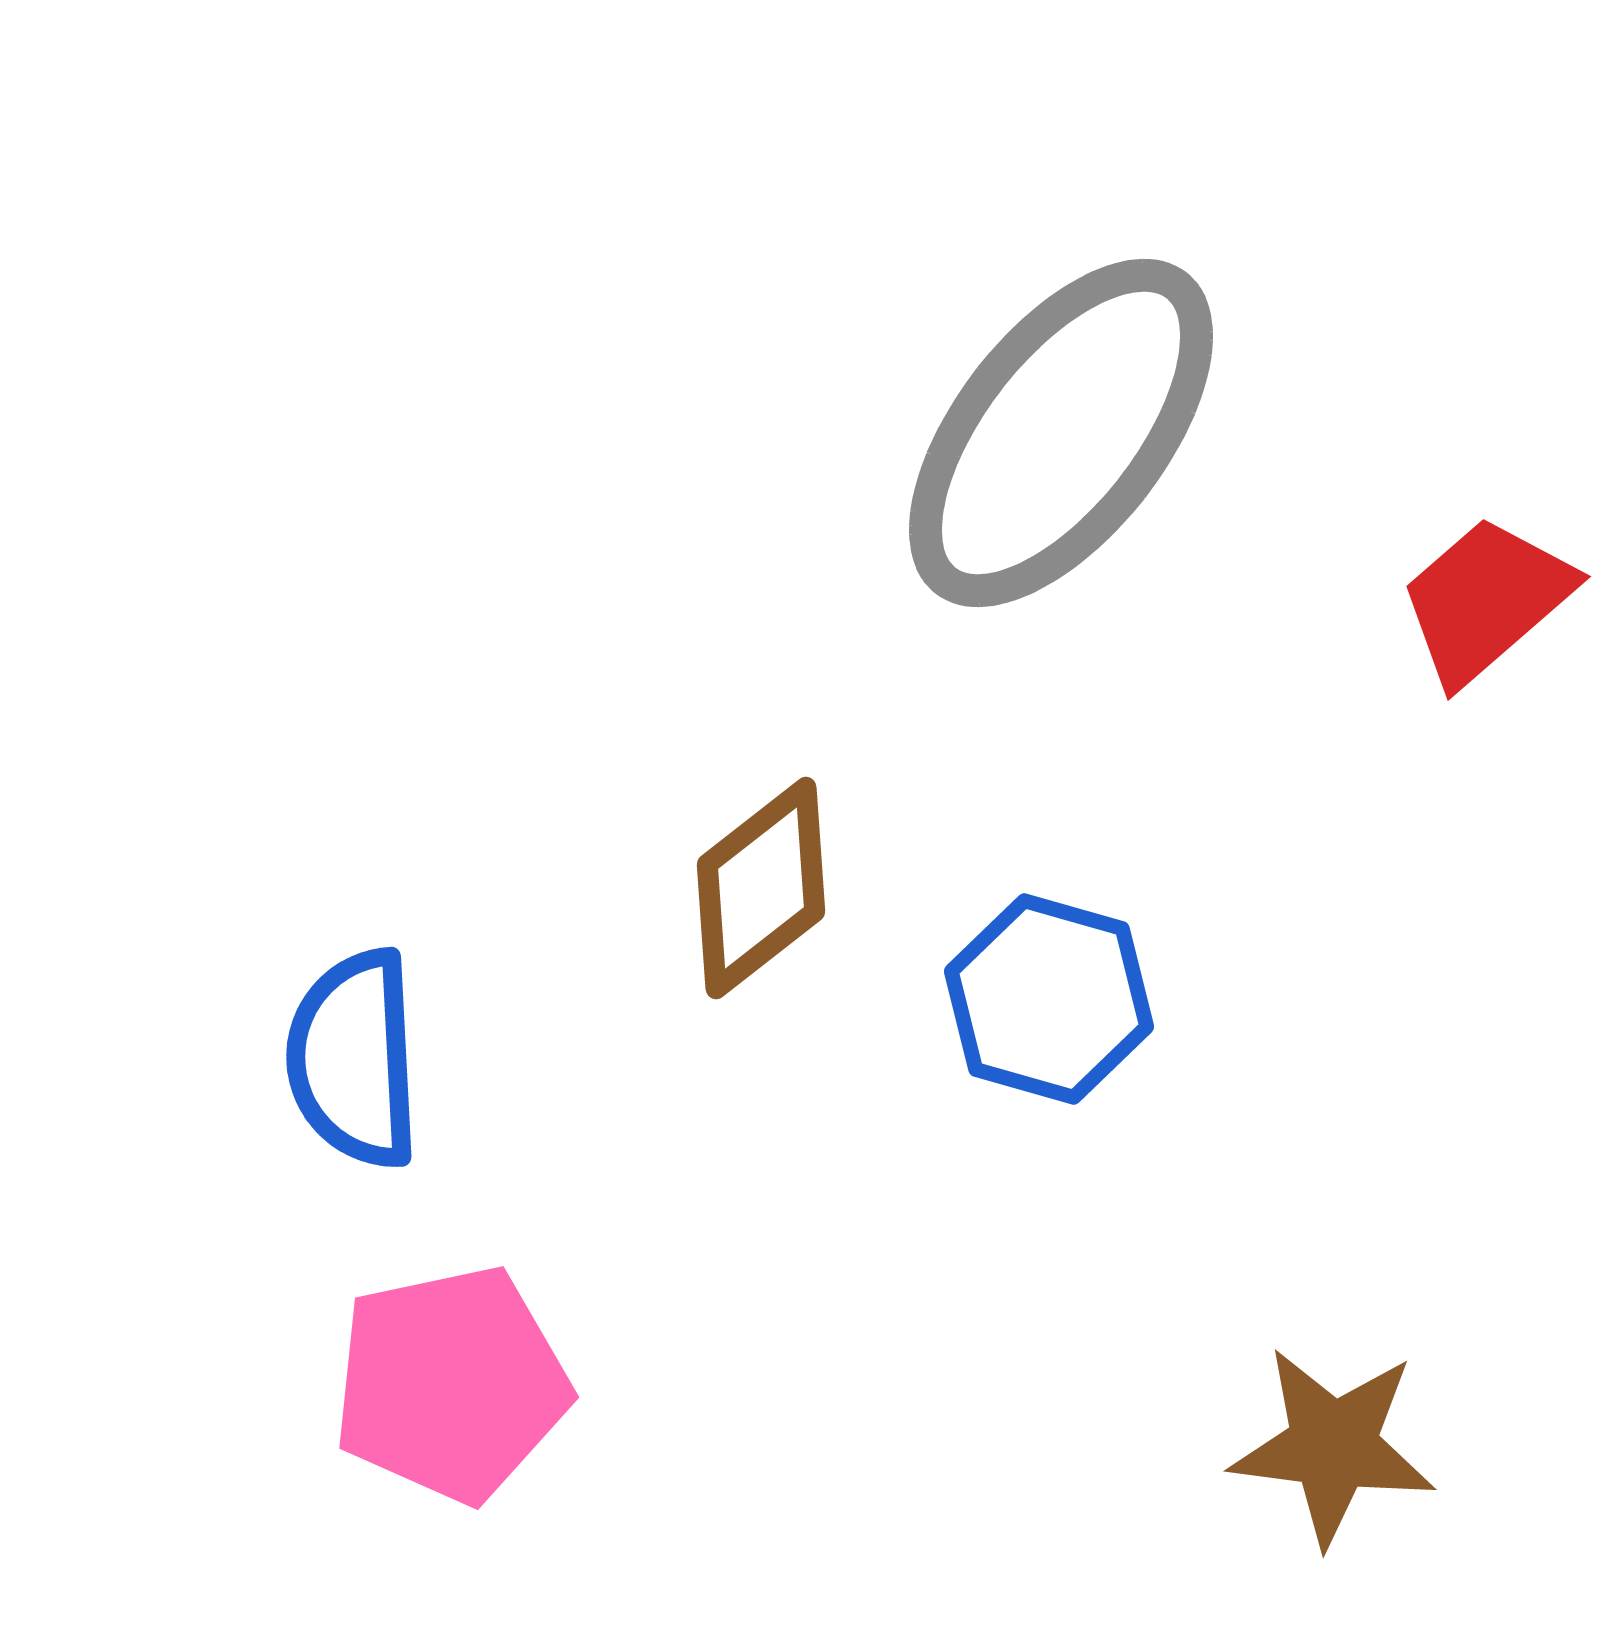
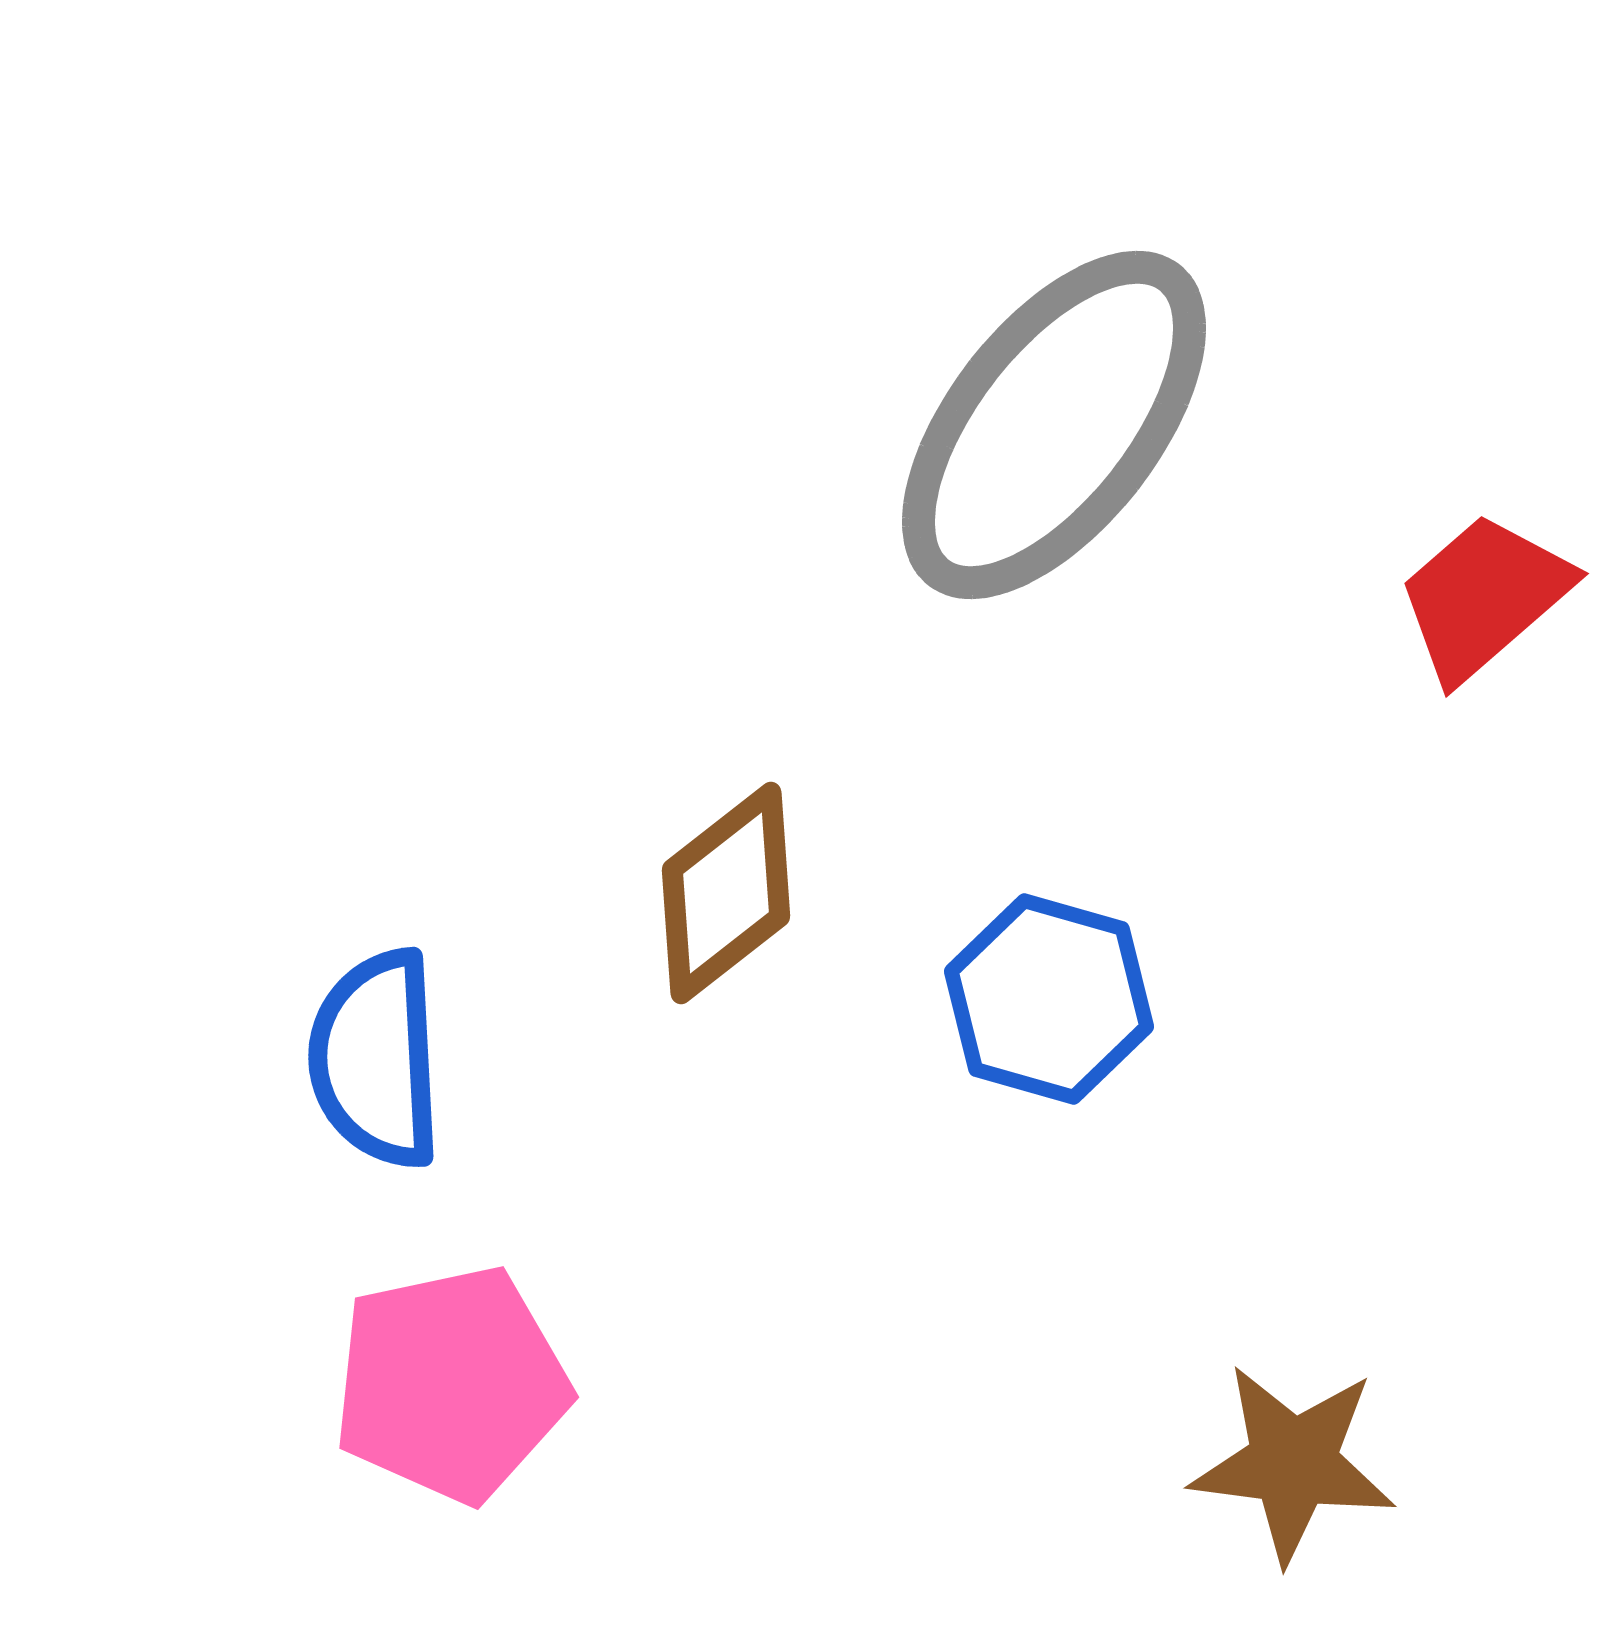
gray ellipse: moved 7 px left, 8 px up
red trapezoid: moved 2 px left, 3 px up
brown diamond: moved 35 px left, 5 px down
blue semicircle: moved 22 px right
brown star: moved 40 px left, 17 px down
